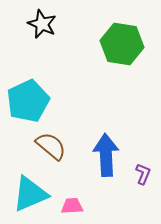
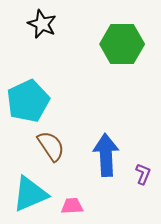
green hexagon: rotated 9 degrees counterclockwise
brown semicircle: rotated 16 degrees clockwise
